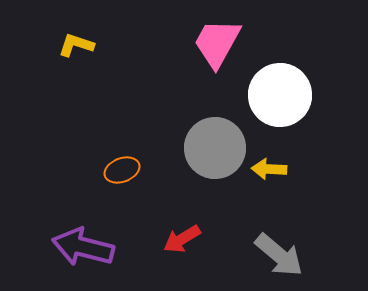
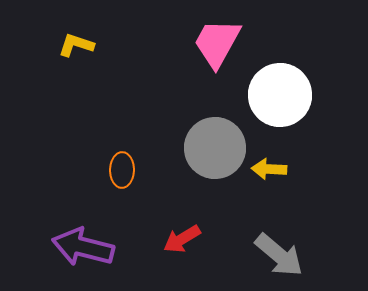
orange ellipse: rotated 68 degrees counterclockwise
